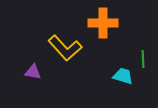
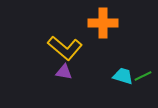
yellow L-shape: rotated 8 degrees counterclockwise
green line: moved 17 px down; rotated 66 degrees clockwise
purple triangle: moved 31 px right
